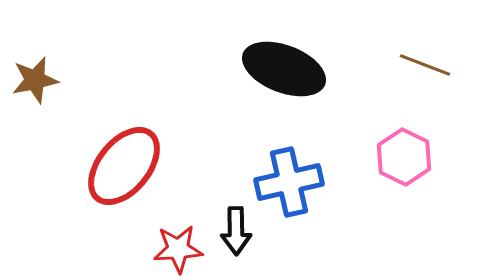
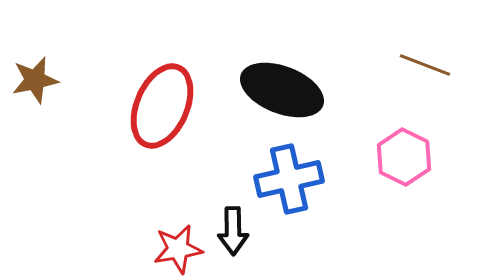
black ellipse: moved 2 px left, 21 px down
red ellipse: moved 38 px right, 60 px up; rotated 16 degrees counterclockwise
blue cross: moved 3 px up
black arrow: moved 3 px left
red star: rotated 6 degrees counterclockwise
